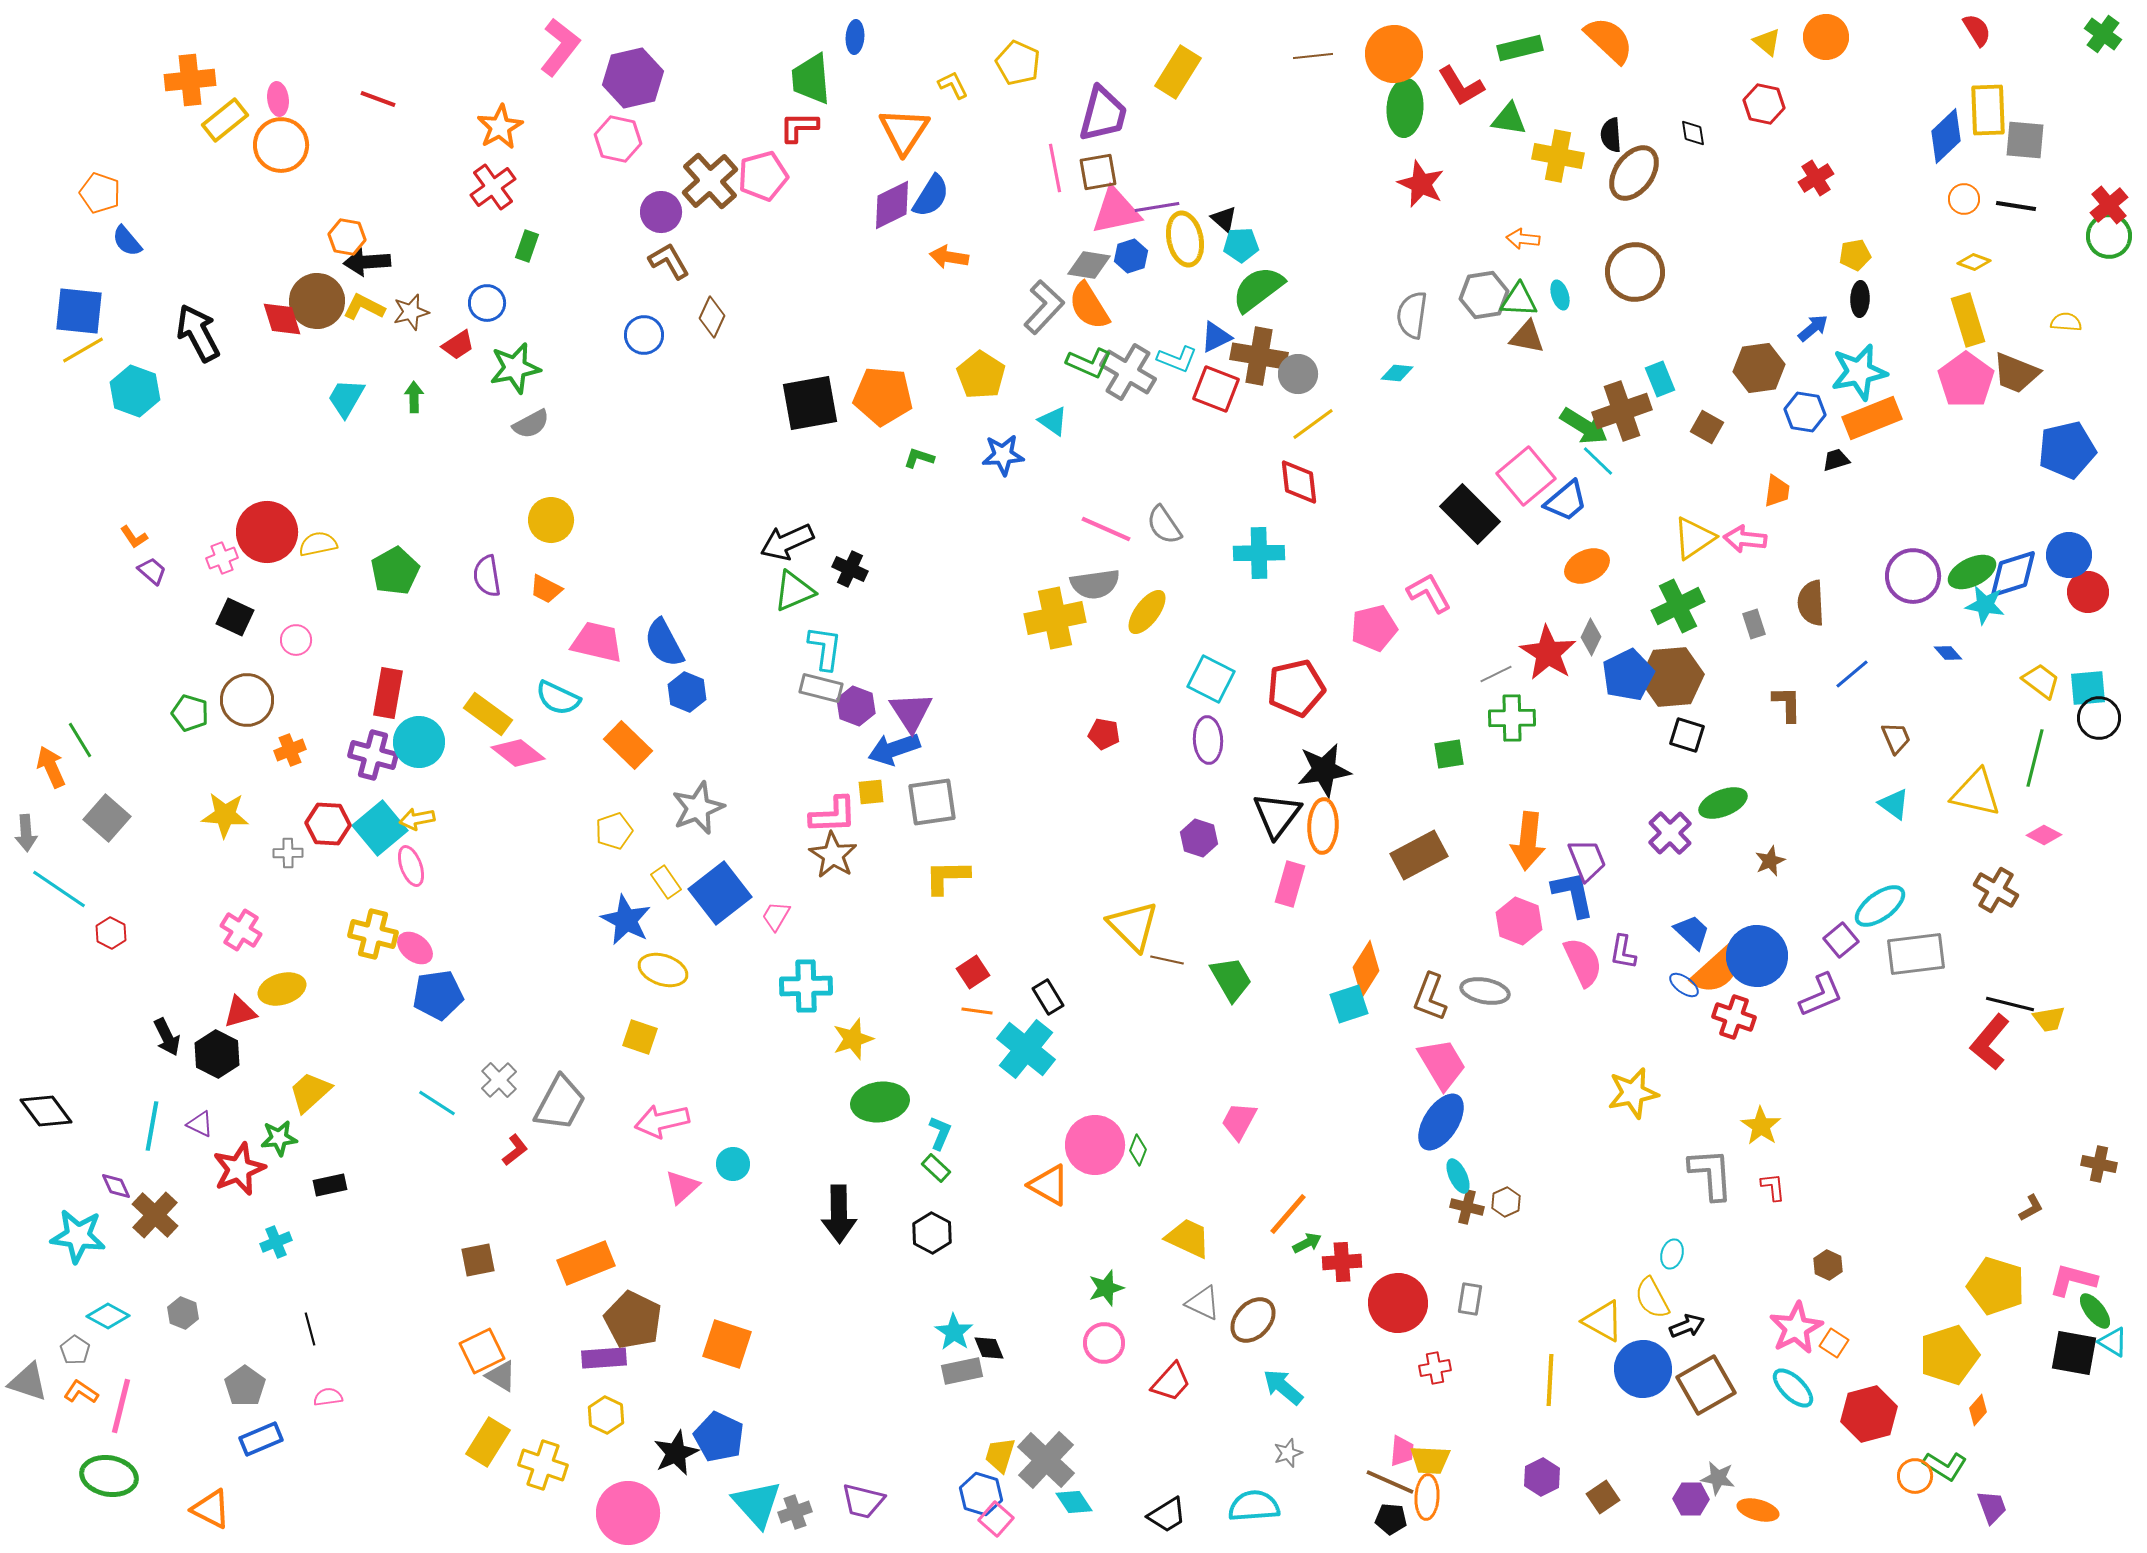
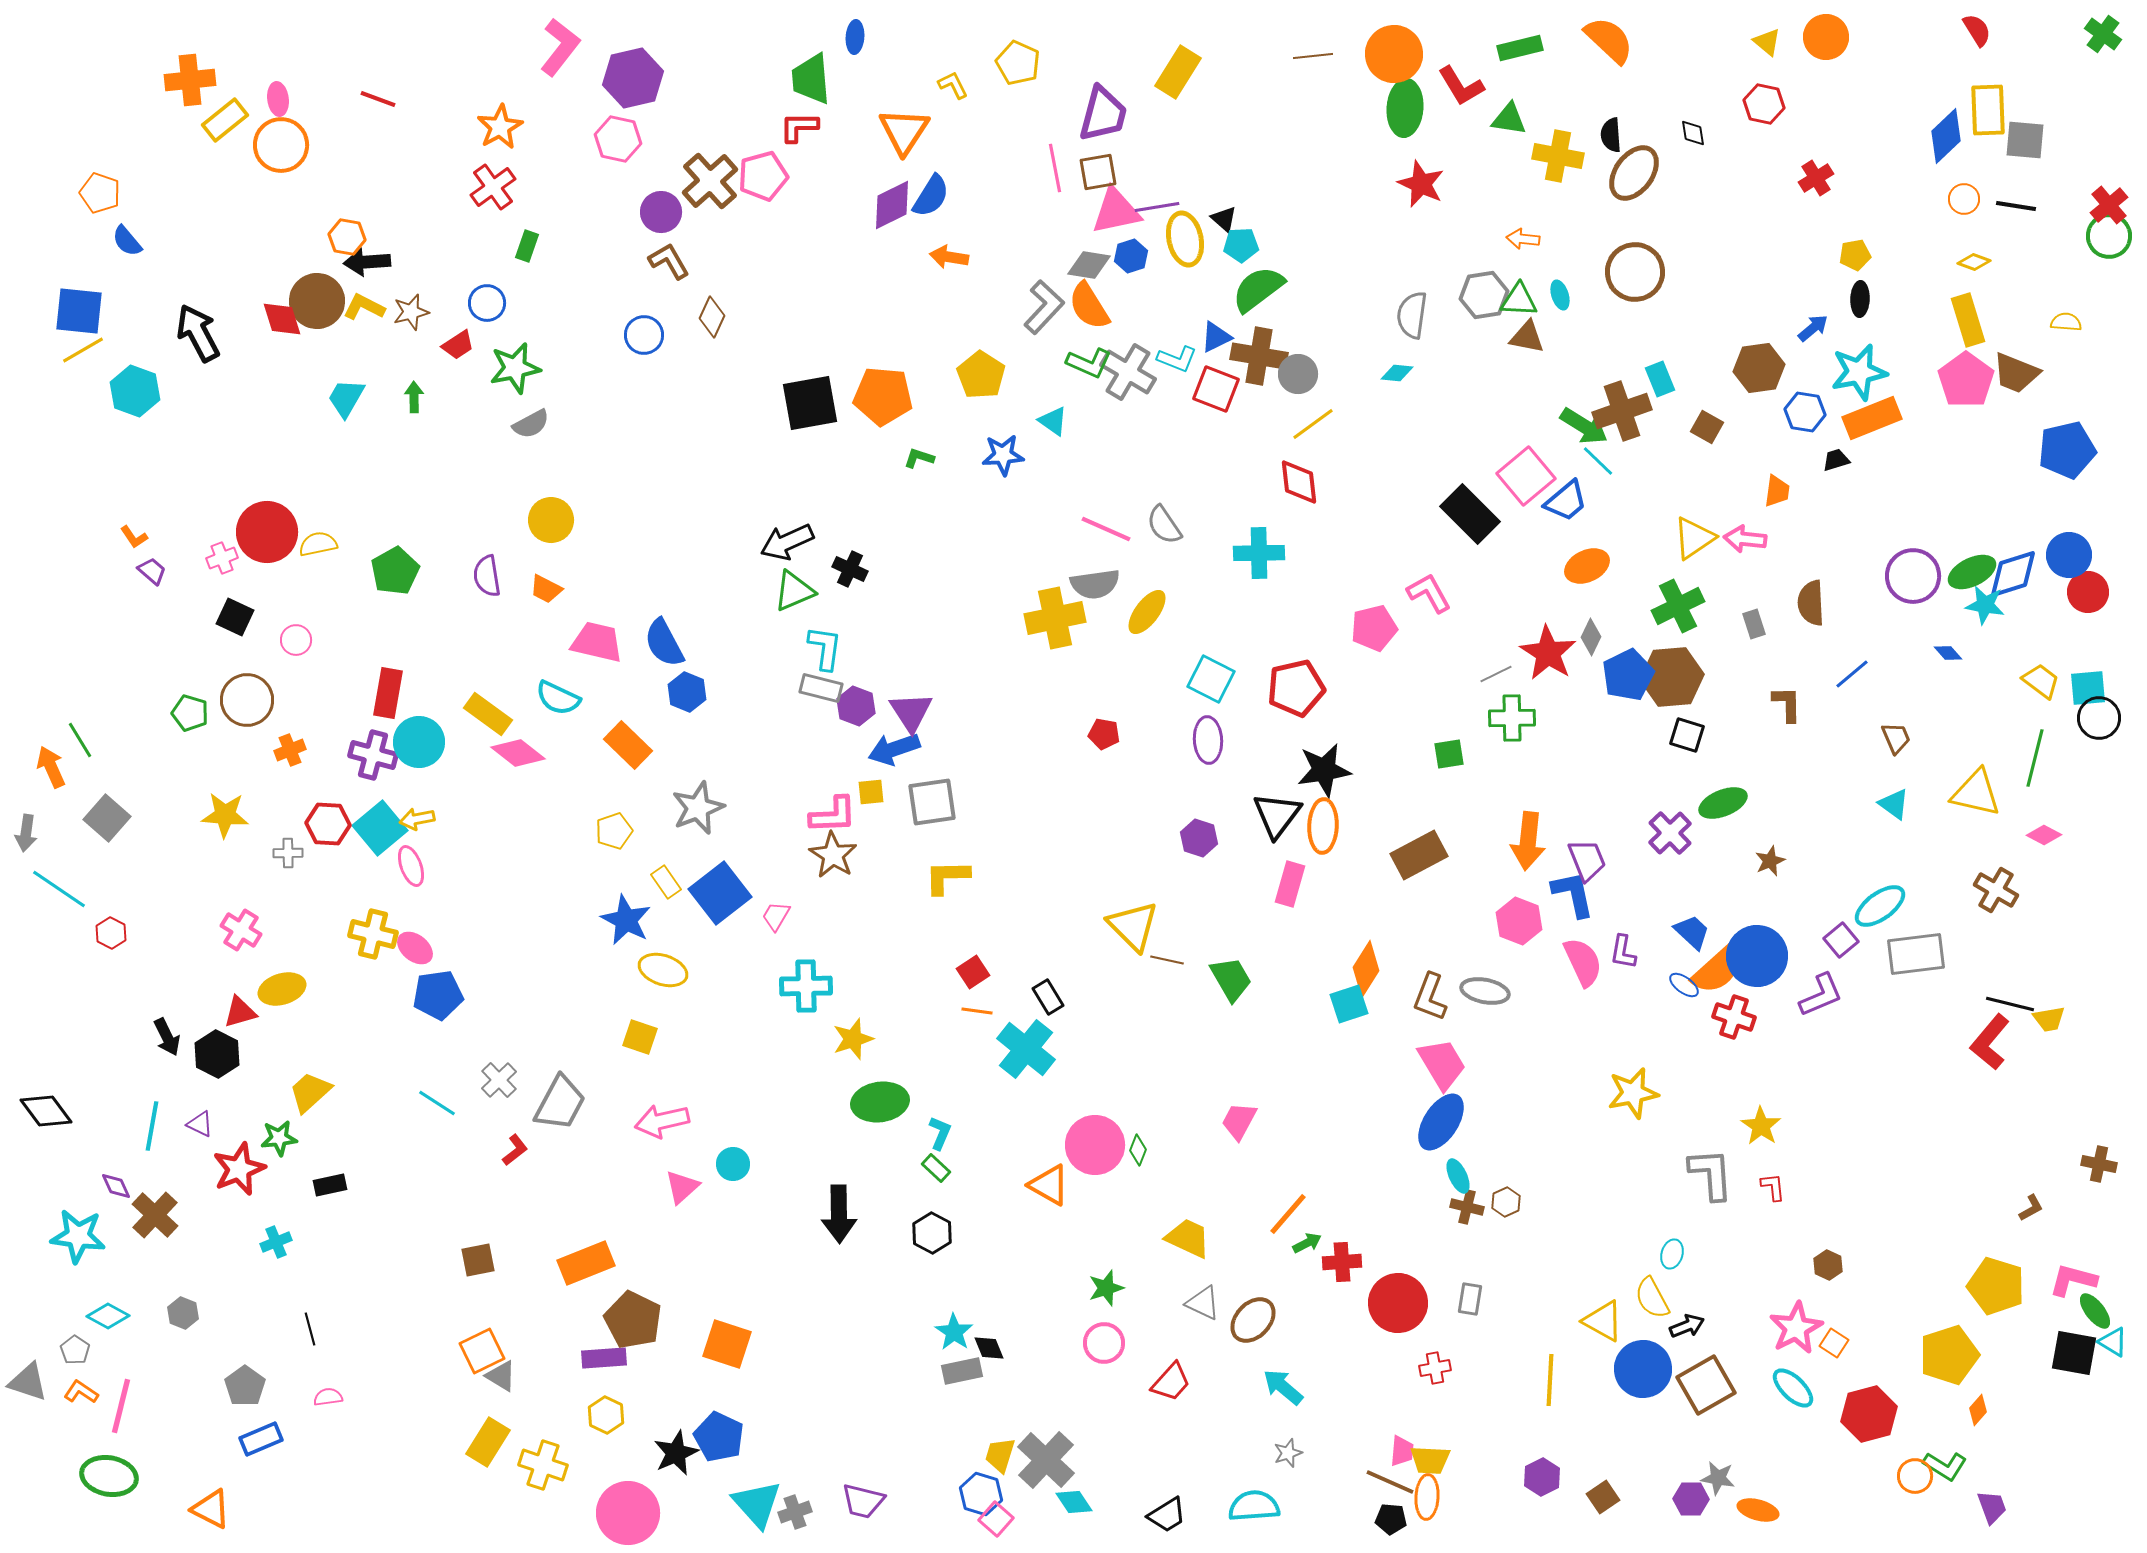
gray arrow at (26, 833): rotated 12 degrees clockwise
